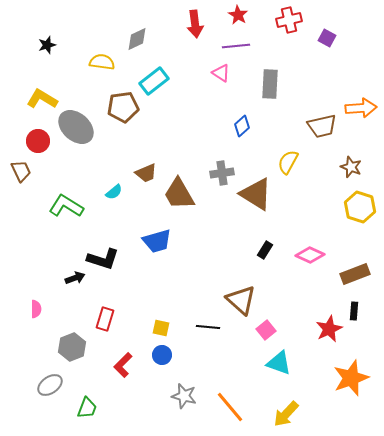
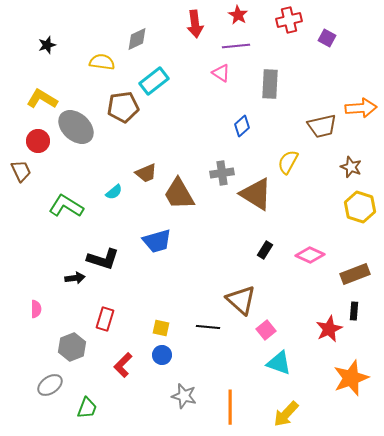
black arrow at (75, 278): rotated 12 degrees clockwise
orange line at (230, 407): rotated 40 degrees clockwise
